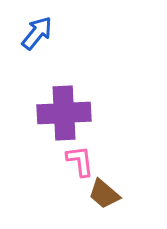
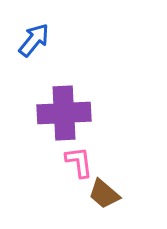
blue arrow: moved 3 px left, 7 px down
pink L-shape: moved 1 px left, 1 px down
